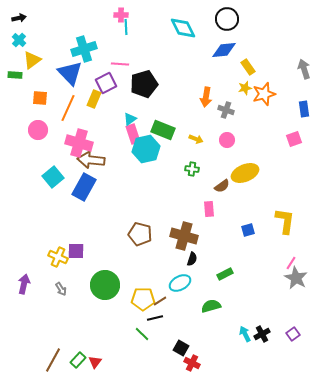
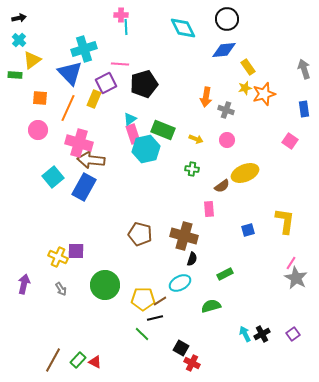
pink square at (294, 139): moved 4 px left, 2 px down; rotated 35 degrees counterclockwise
red triangle at (95, 362): rotated 40 degrees counterclockwise
